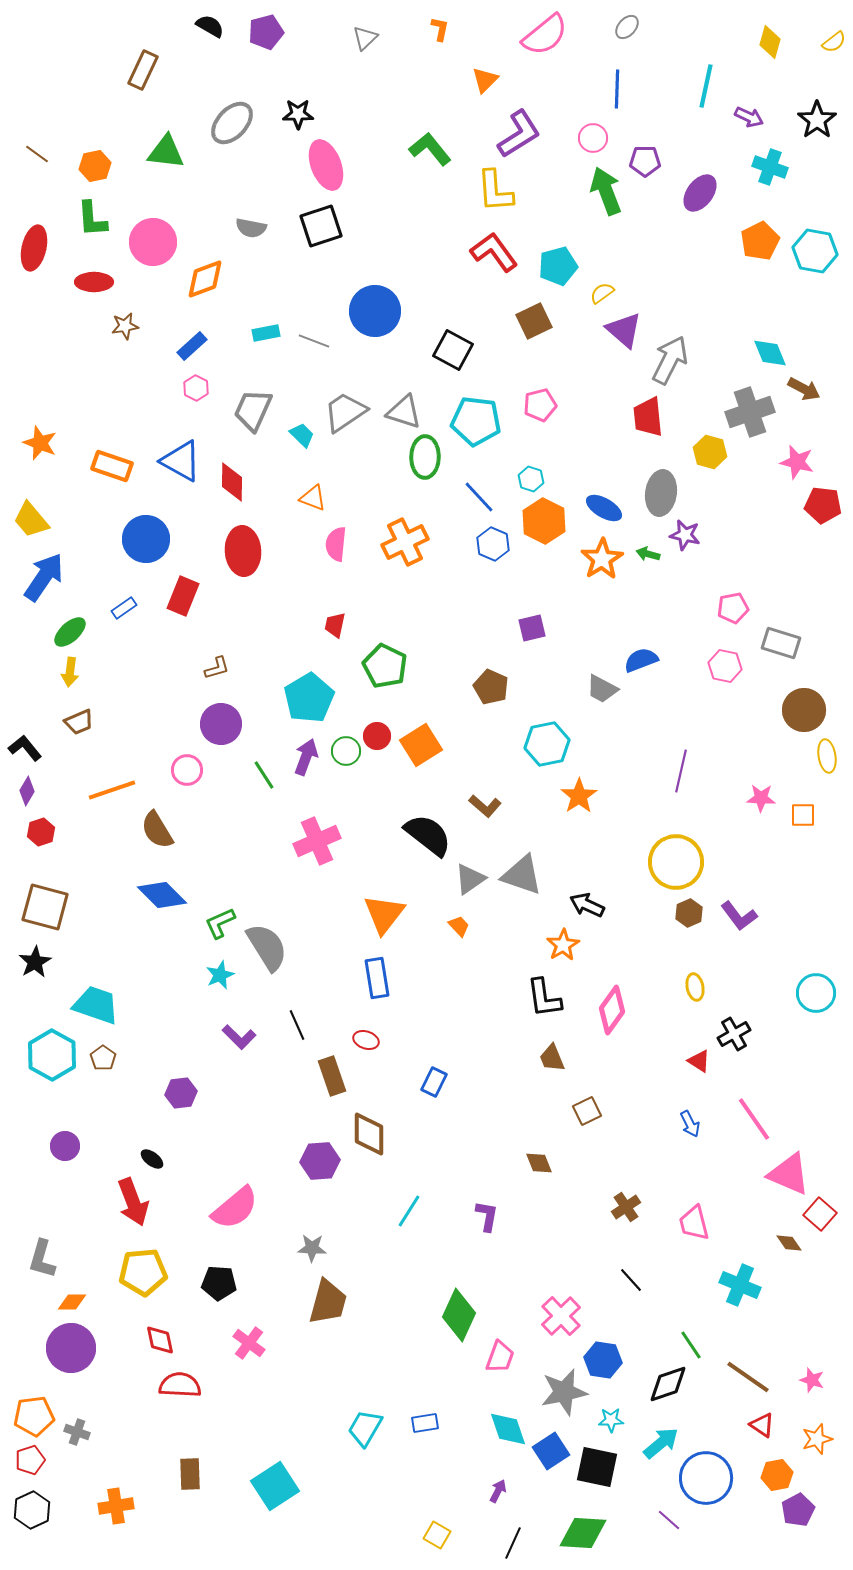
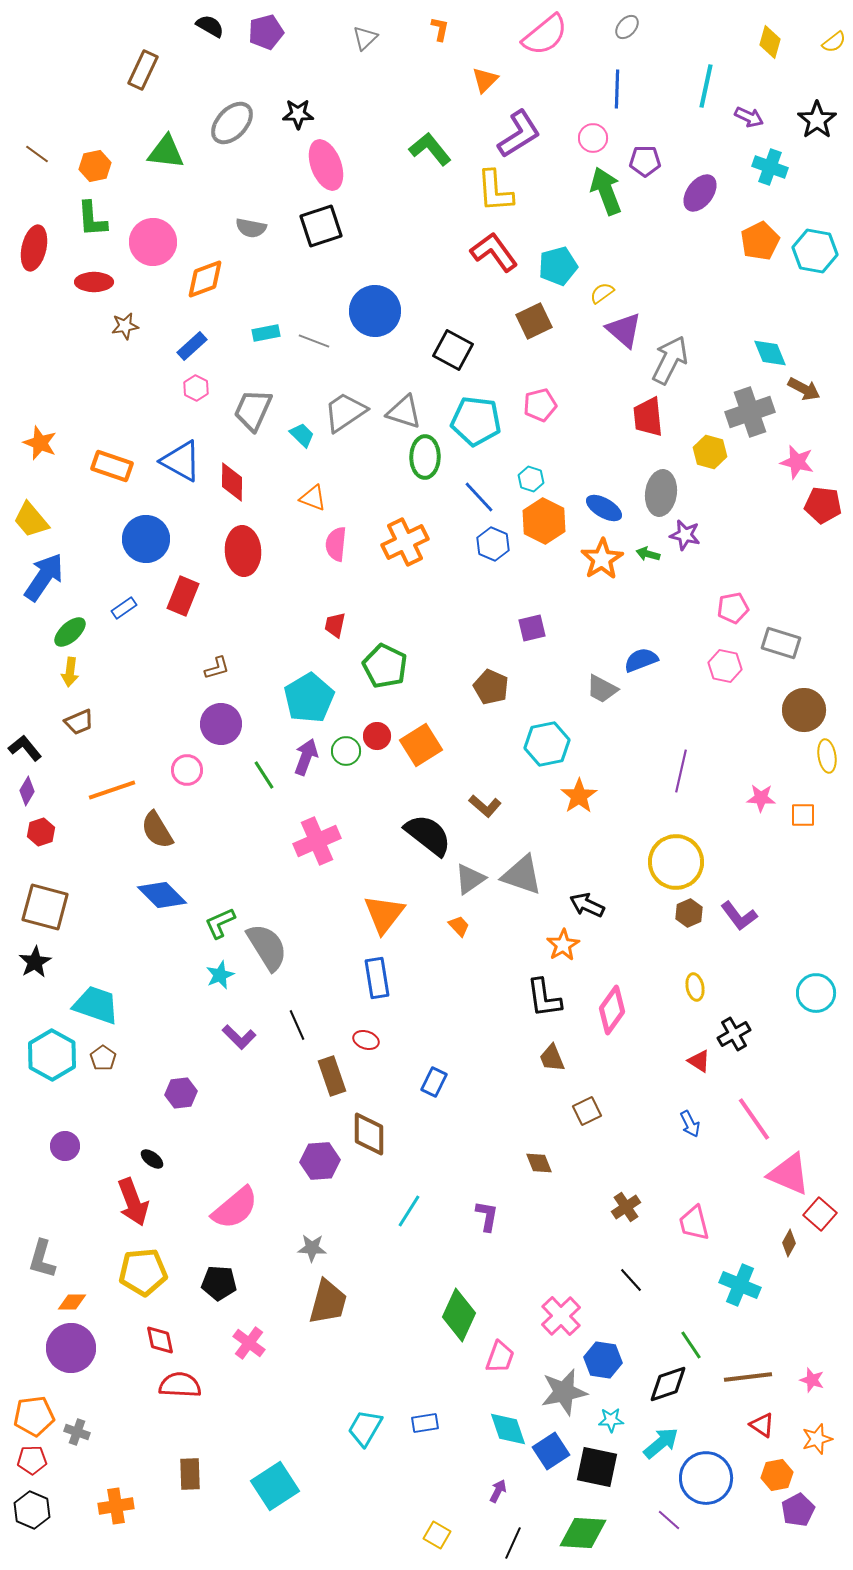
brown diamond at (789, 1243): rotated 64 degrees clockwise
brown line at (748, 1377): rotated 42 degrees counterclockwise
red pentagon at (30, 1460): moved 2 px right; rotated 16 degrees clockwise
black hexagon at (32, 1510): rotated 12 degrees counterclockwise
